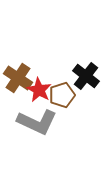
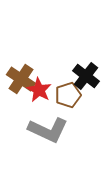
brown cross: moved 3 px right, 1 px down
brown pentagon: moved 6 px right
gray L-shape: moved 11 px right, 8 px down
